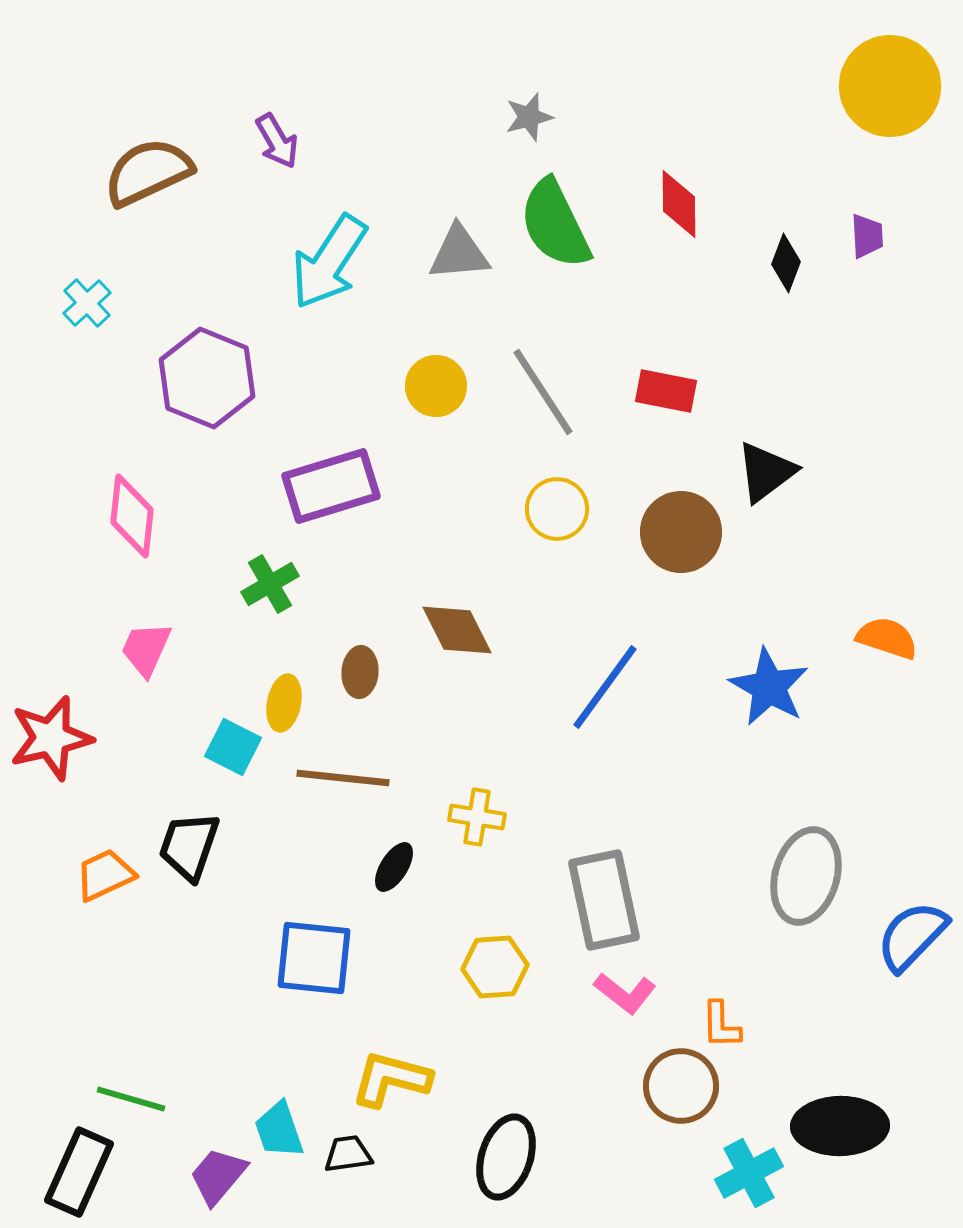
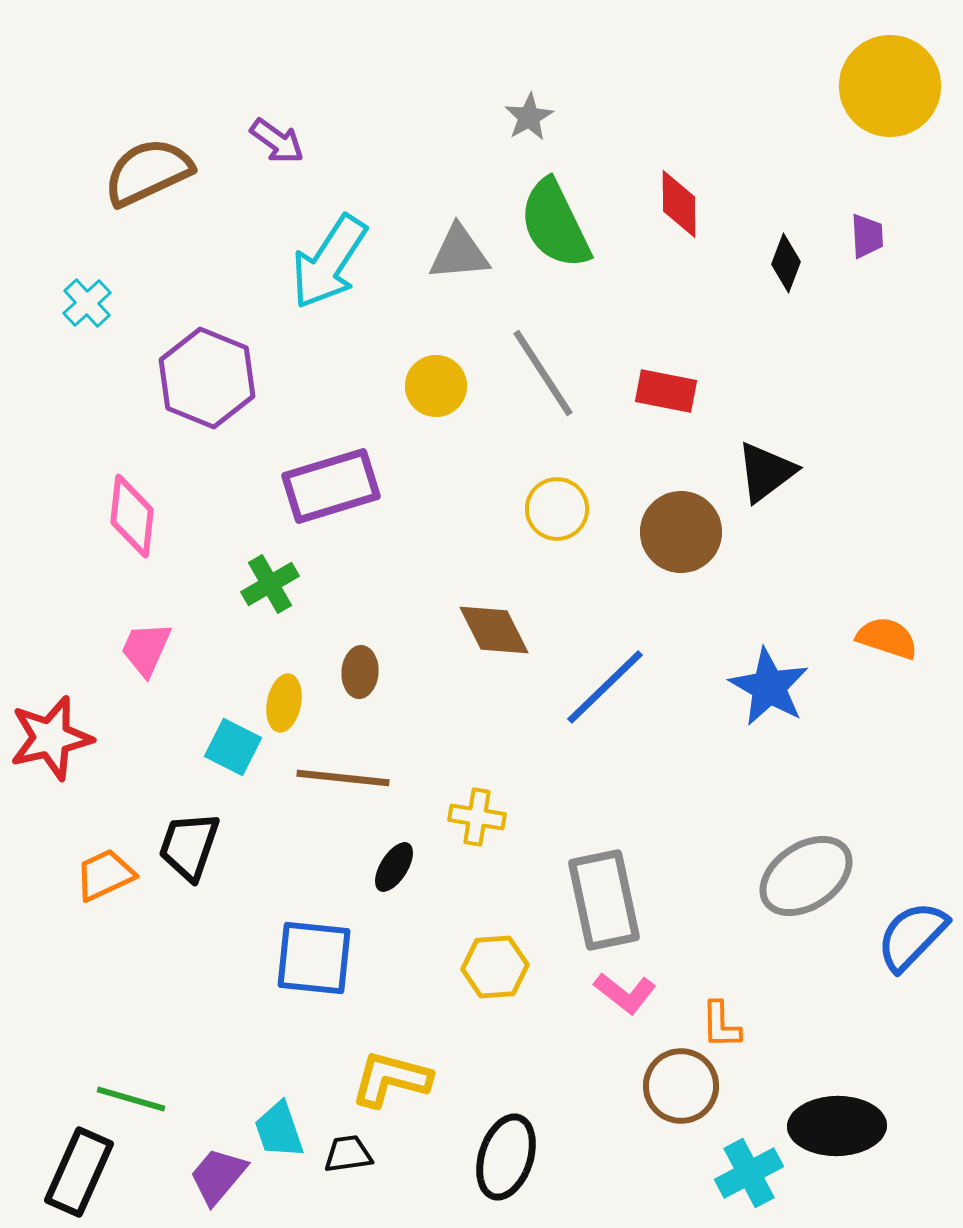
gray star at (529, 117): rotated 15 degrees counterclockwise
purple arrow at (277, 141): rotated 24 degrees counterclockwise
gray line at (543, 392): moved 19 px up
brown diamond at (457, 630): moved 37 px right
blue line at (605, 687): rotated 10 degrees clockwise
gray ellipse at (806, 876): rotated 40 degrees clockwise
black ellipse at (840, 1126): moved 3 px left
